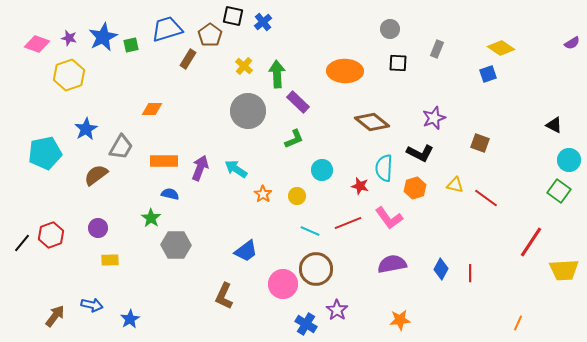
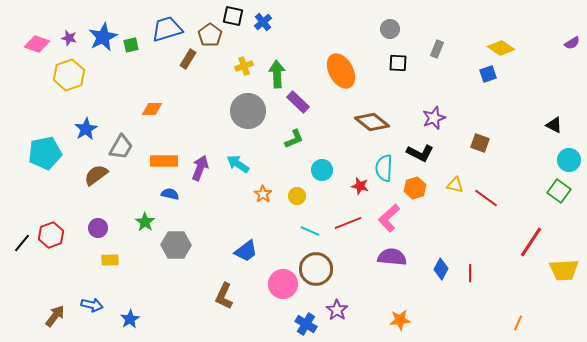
yellow cross at (244, 66): rotated 30 degrees clockwise
orange ellipse at (345, 71): moved 4 px left; rotated 60 degrees clockwise
cyan arrow at (236, 169): moved 2 px right, 5 px up
green star at (151, 218): moved 6 px left, 4 px down
pink L-shape at (389, 218): rotated 84 degrees clockwise
purple semicircle at (392, 264): moved 7 px up; rotated 16 degrees clockwise
